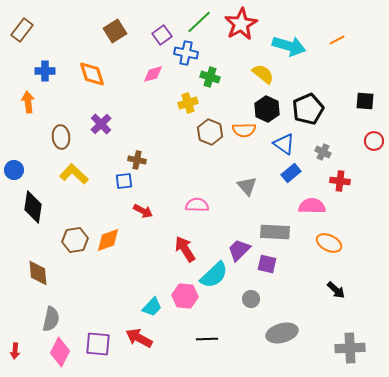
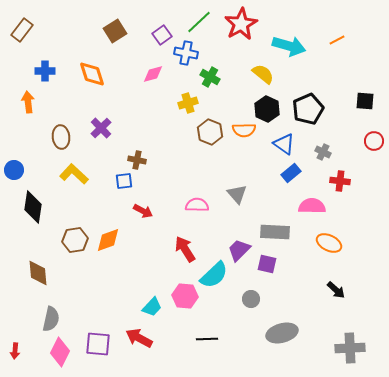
green cross at (210, 77): rotated 12 degrees clockwise
purple cross at (101, 124): moved 4 px down
gray triangle at (247, 186): moved 10 px left, 8 px down
